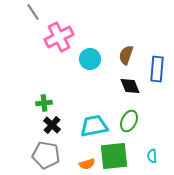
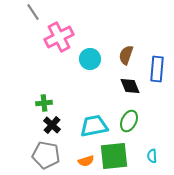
orange semicircle: moved 1 px left, 3 px up
